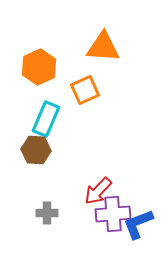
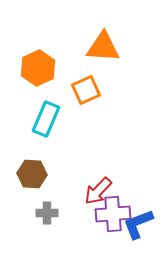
orange hexagon: moved 1 px left, 1 px down
orange square: moved 1 px right
brown hexagon: moved 4 px left, 24 px down
